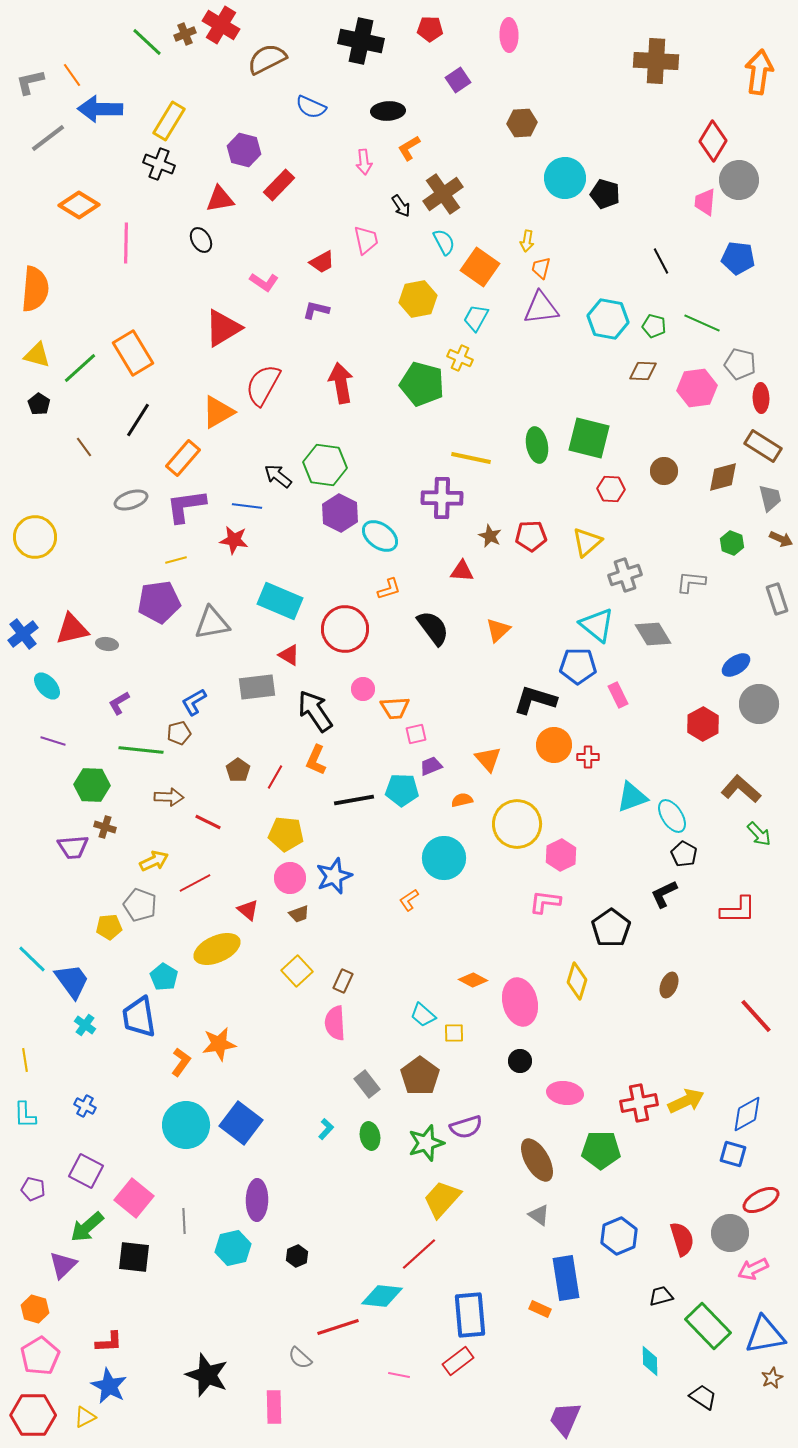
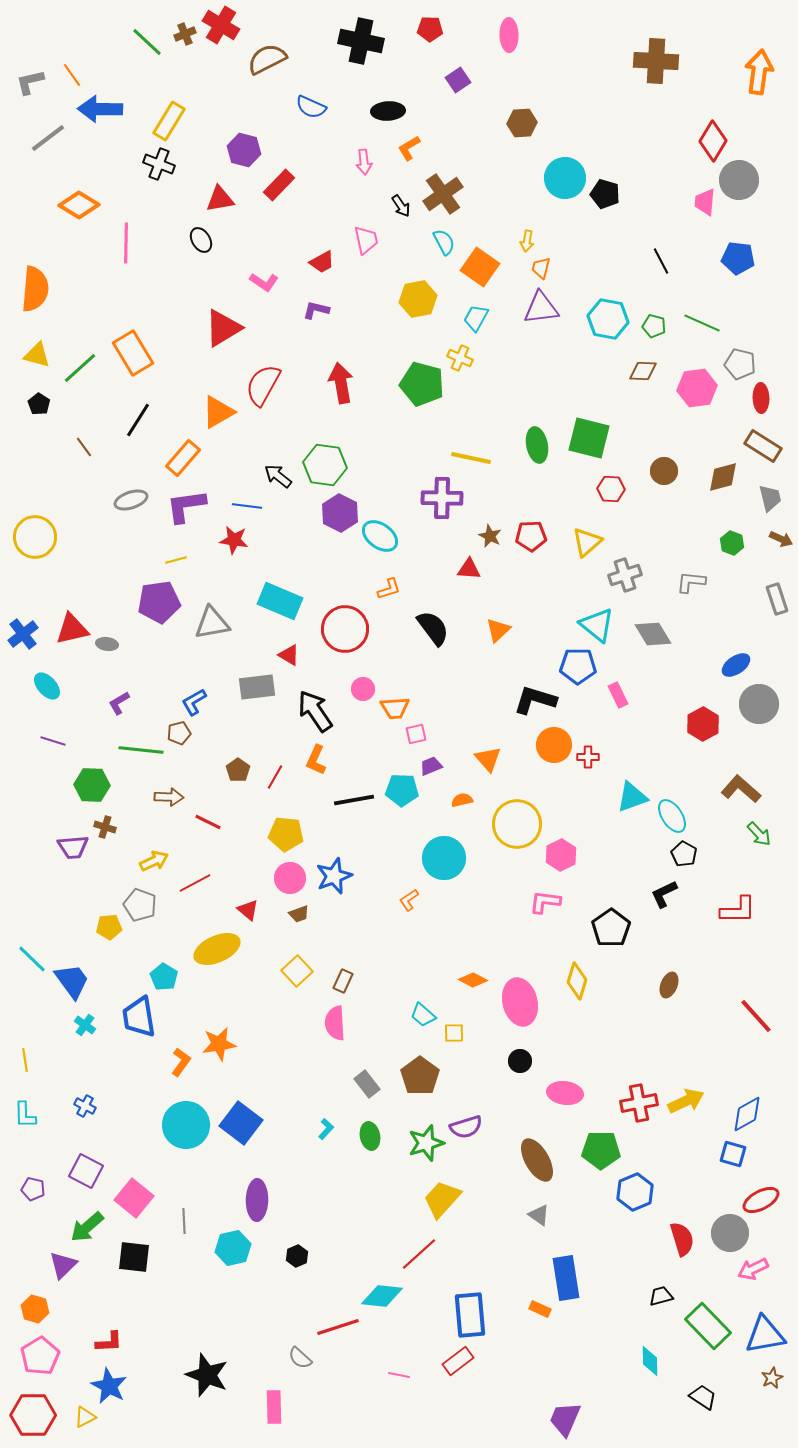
red triangle at (462, 571): moved 7 px right, 2 px up
blue hexagon at (619, 1236): moved 16 px right, 44 px up
